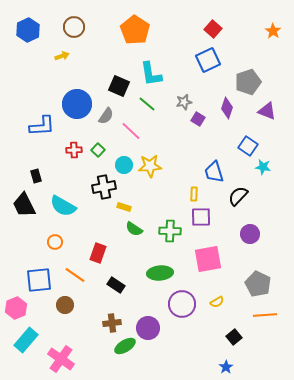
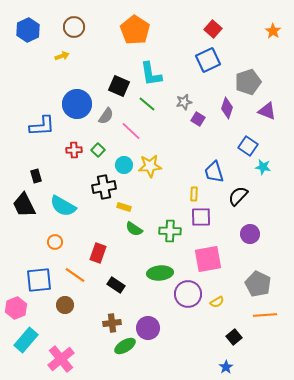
purple circle at (182, 304): moved 6 px right, 10 px up
pink cross at (61, 359): rotated 16 degrees clockwise
